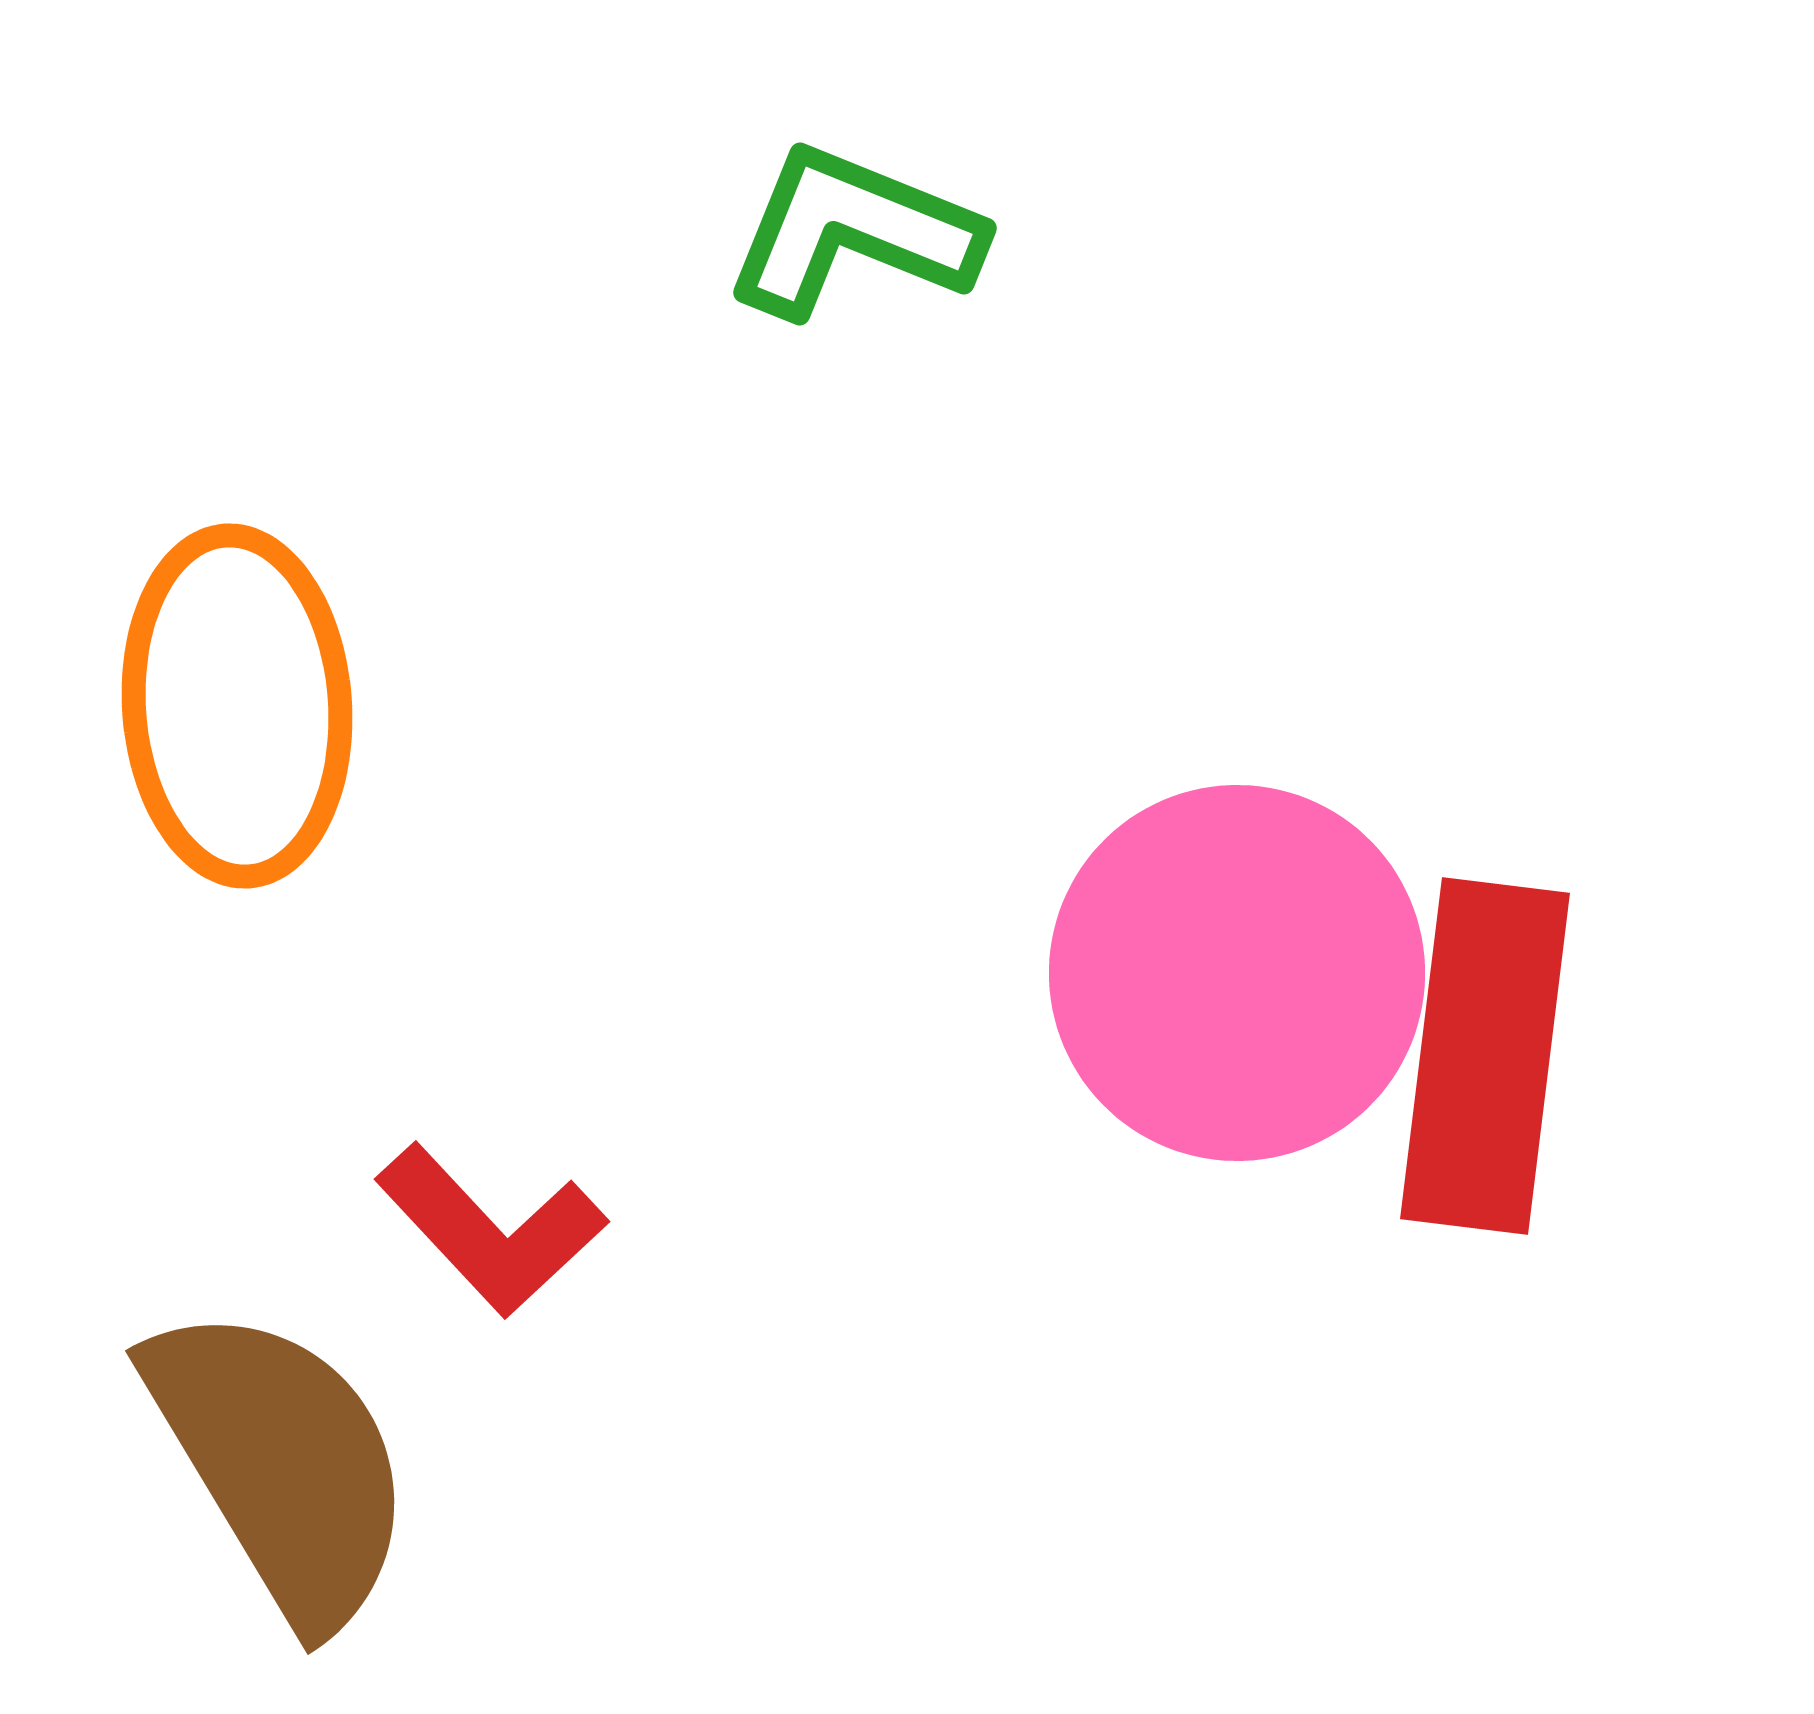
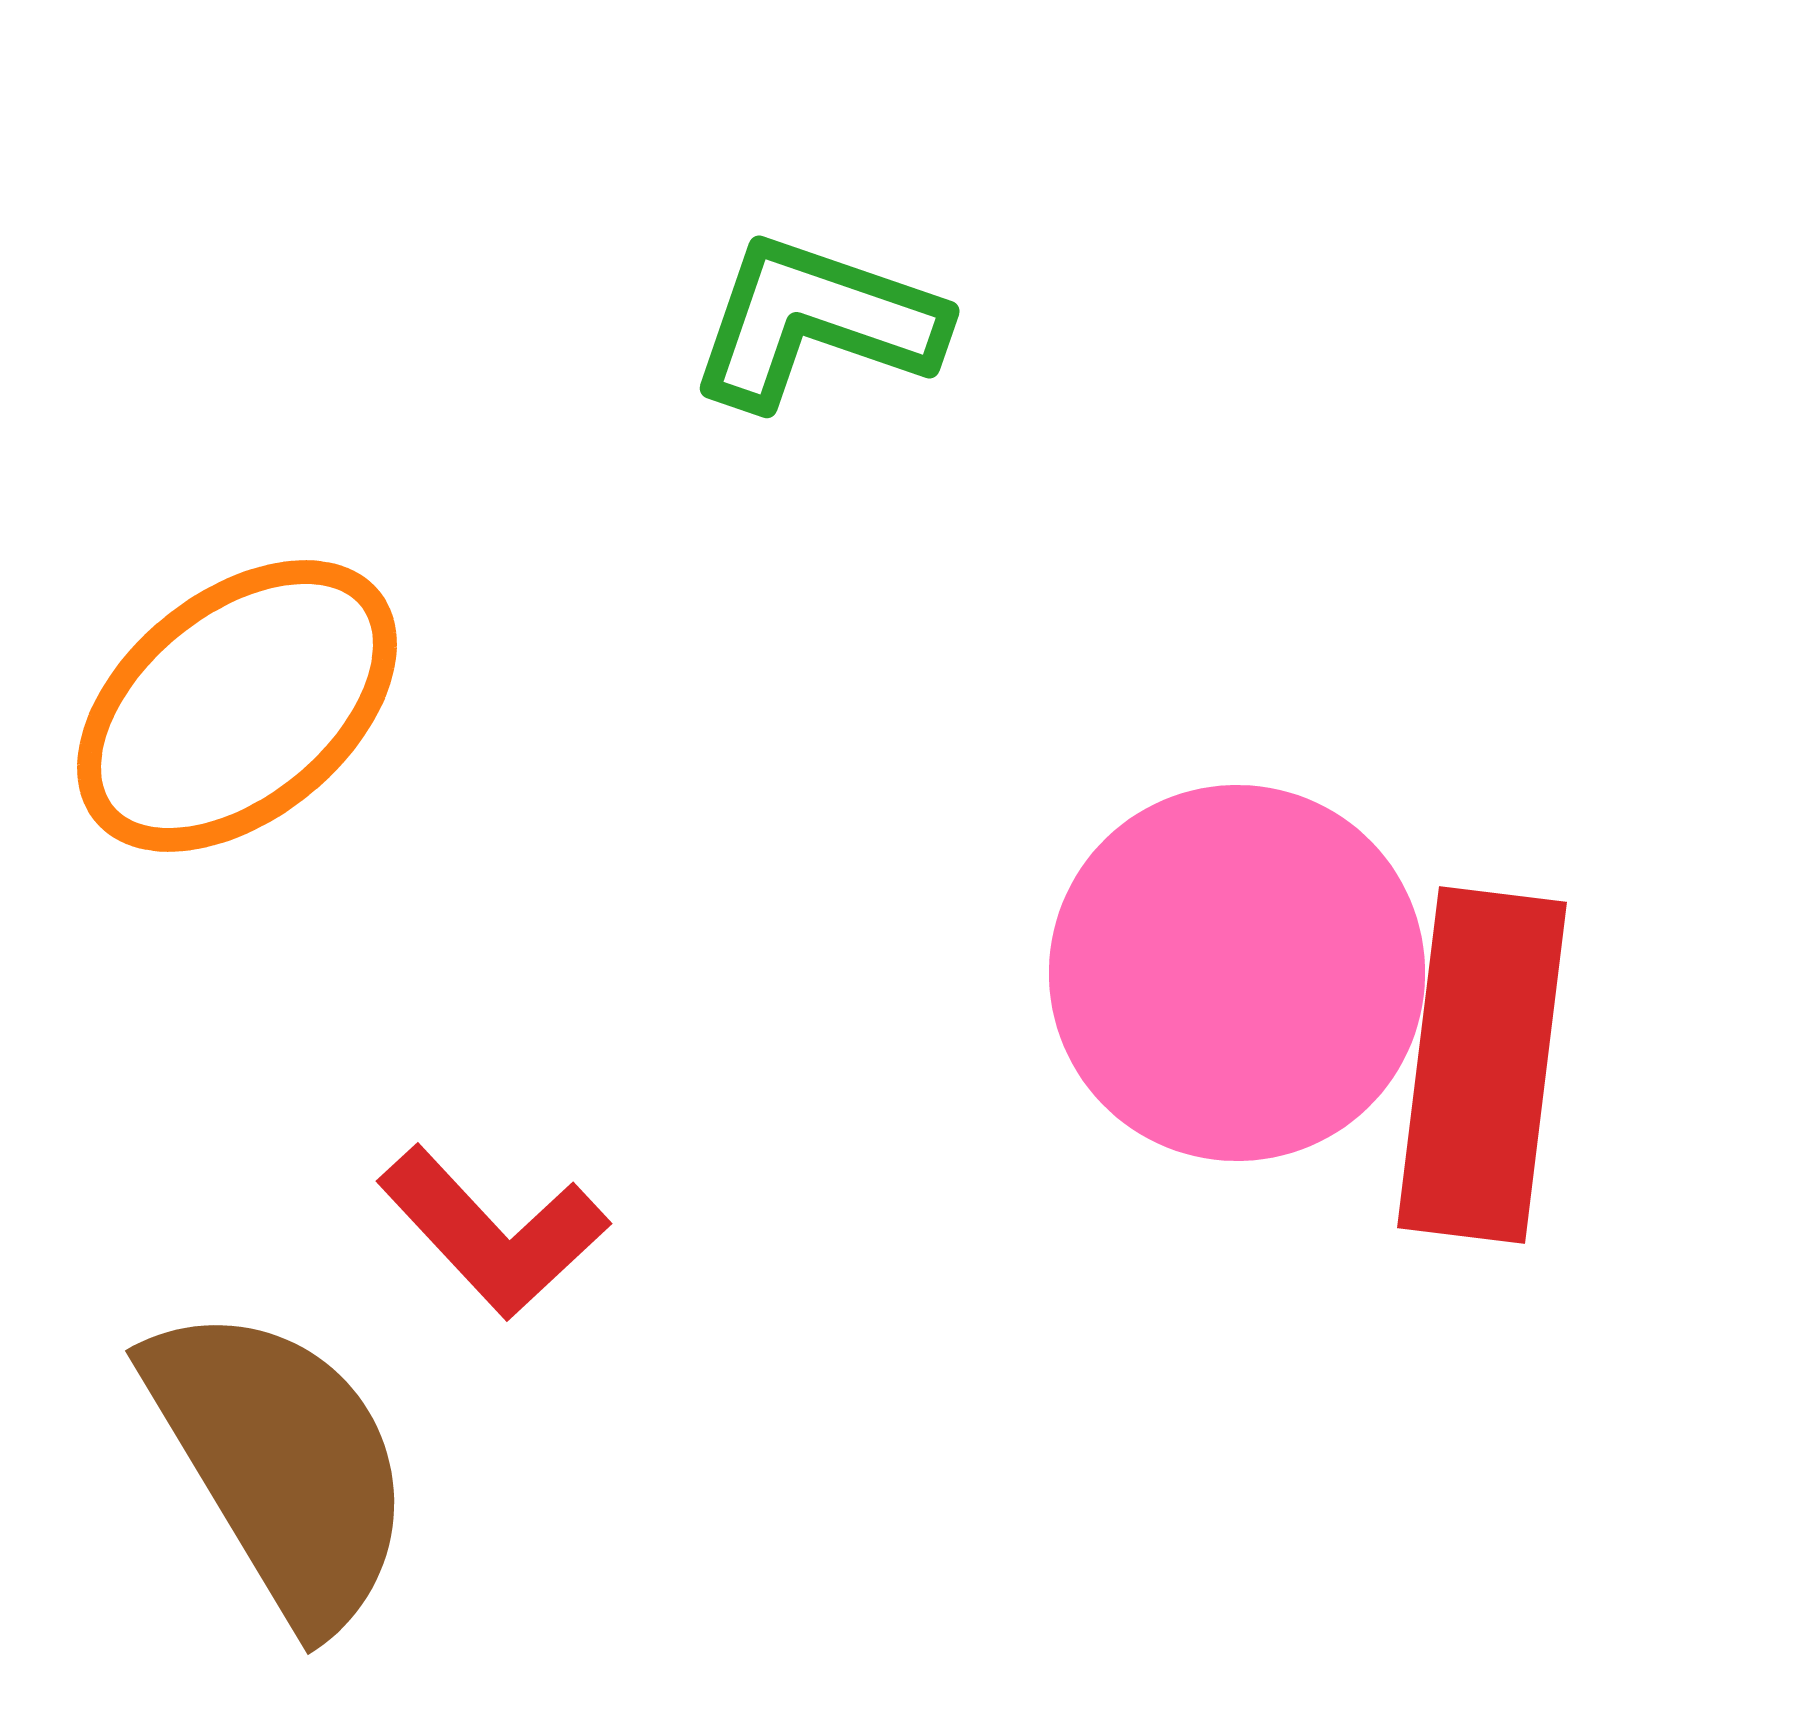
green L-shape: moved 37 px left, 90 px down; rotated 3 degrees counterclockwise
orange ellipse: rotated 55 degrees clockwise
red rectangle: moved 3 px left, 9 px down
red L-shape: moved 2 px right, 2 px down
